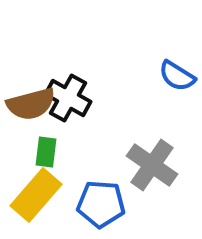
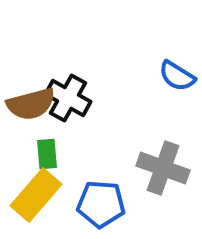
green rectangle: moved 1 px right, 2 px down; rotated 12 degrees counterclockwise
gray cross: moved 11 px right, 3 px down; rotated 15 degrees counterclockwise
